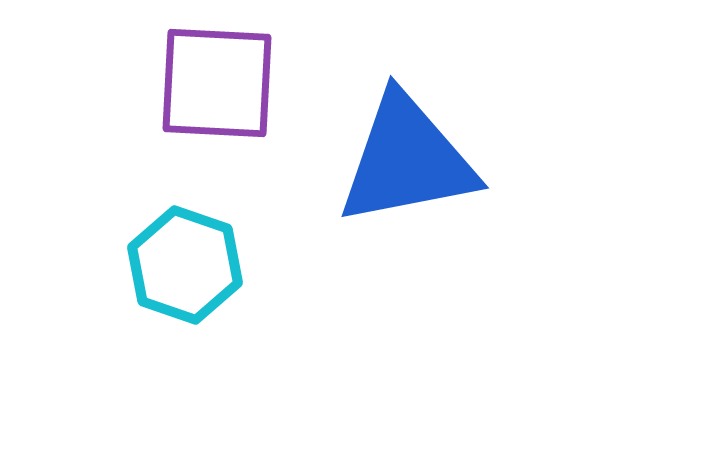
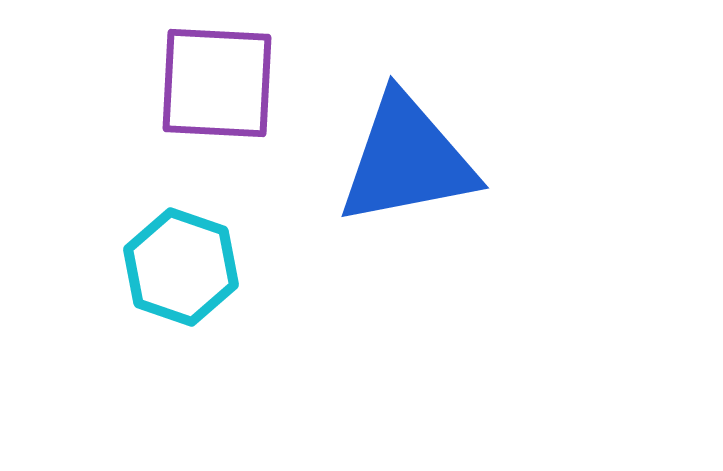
cyan hexagon: moved 4 px left, 2 px down
